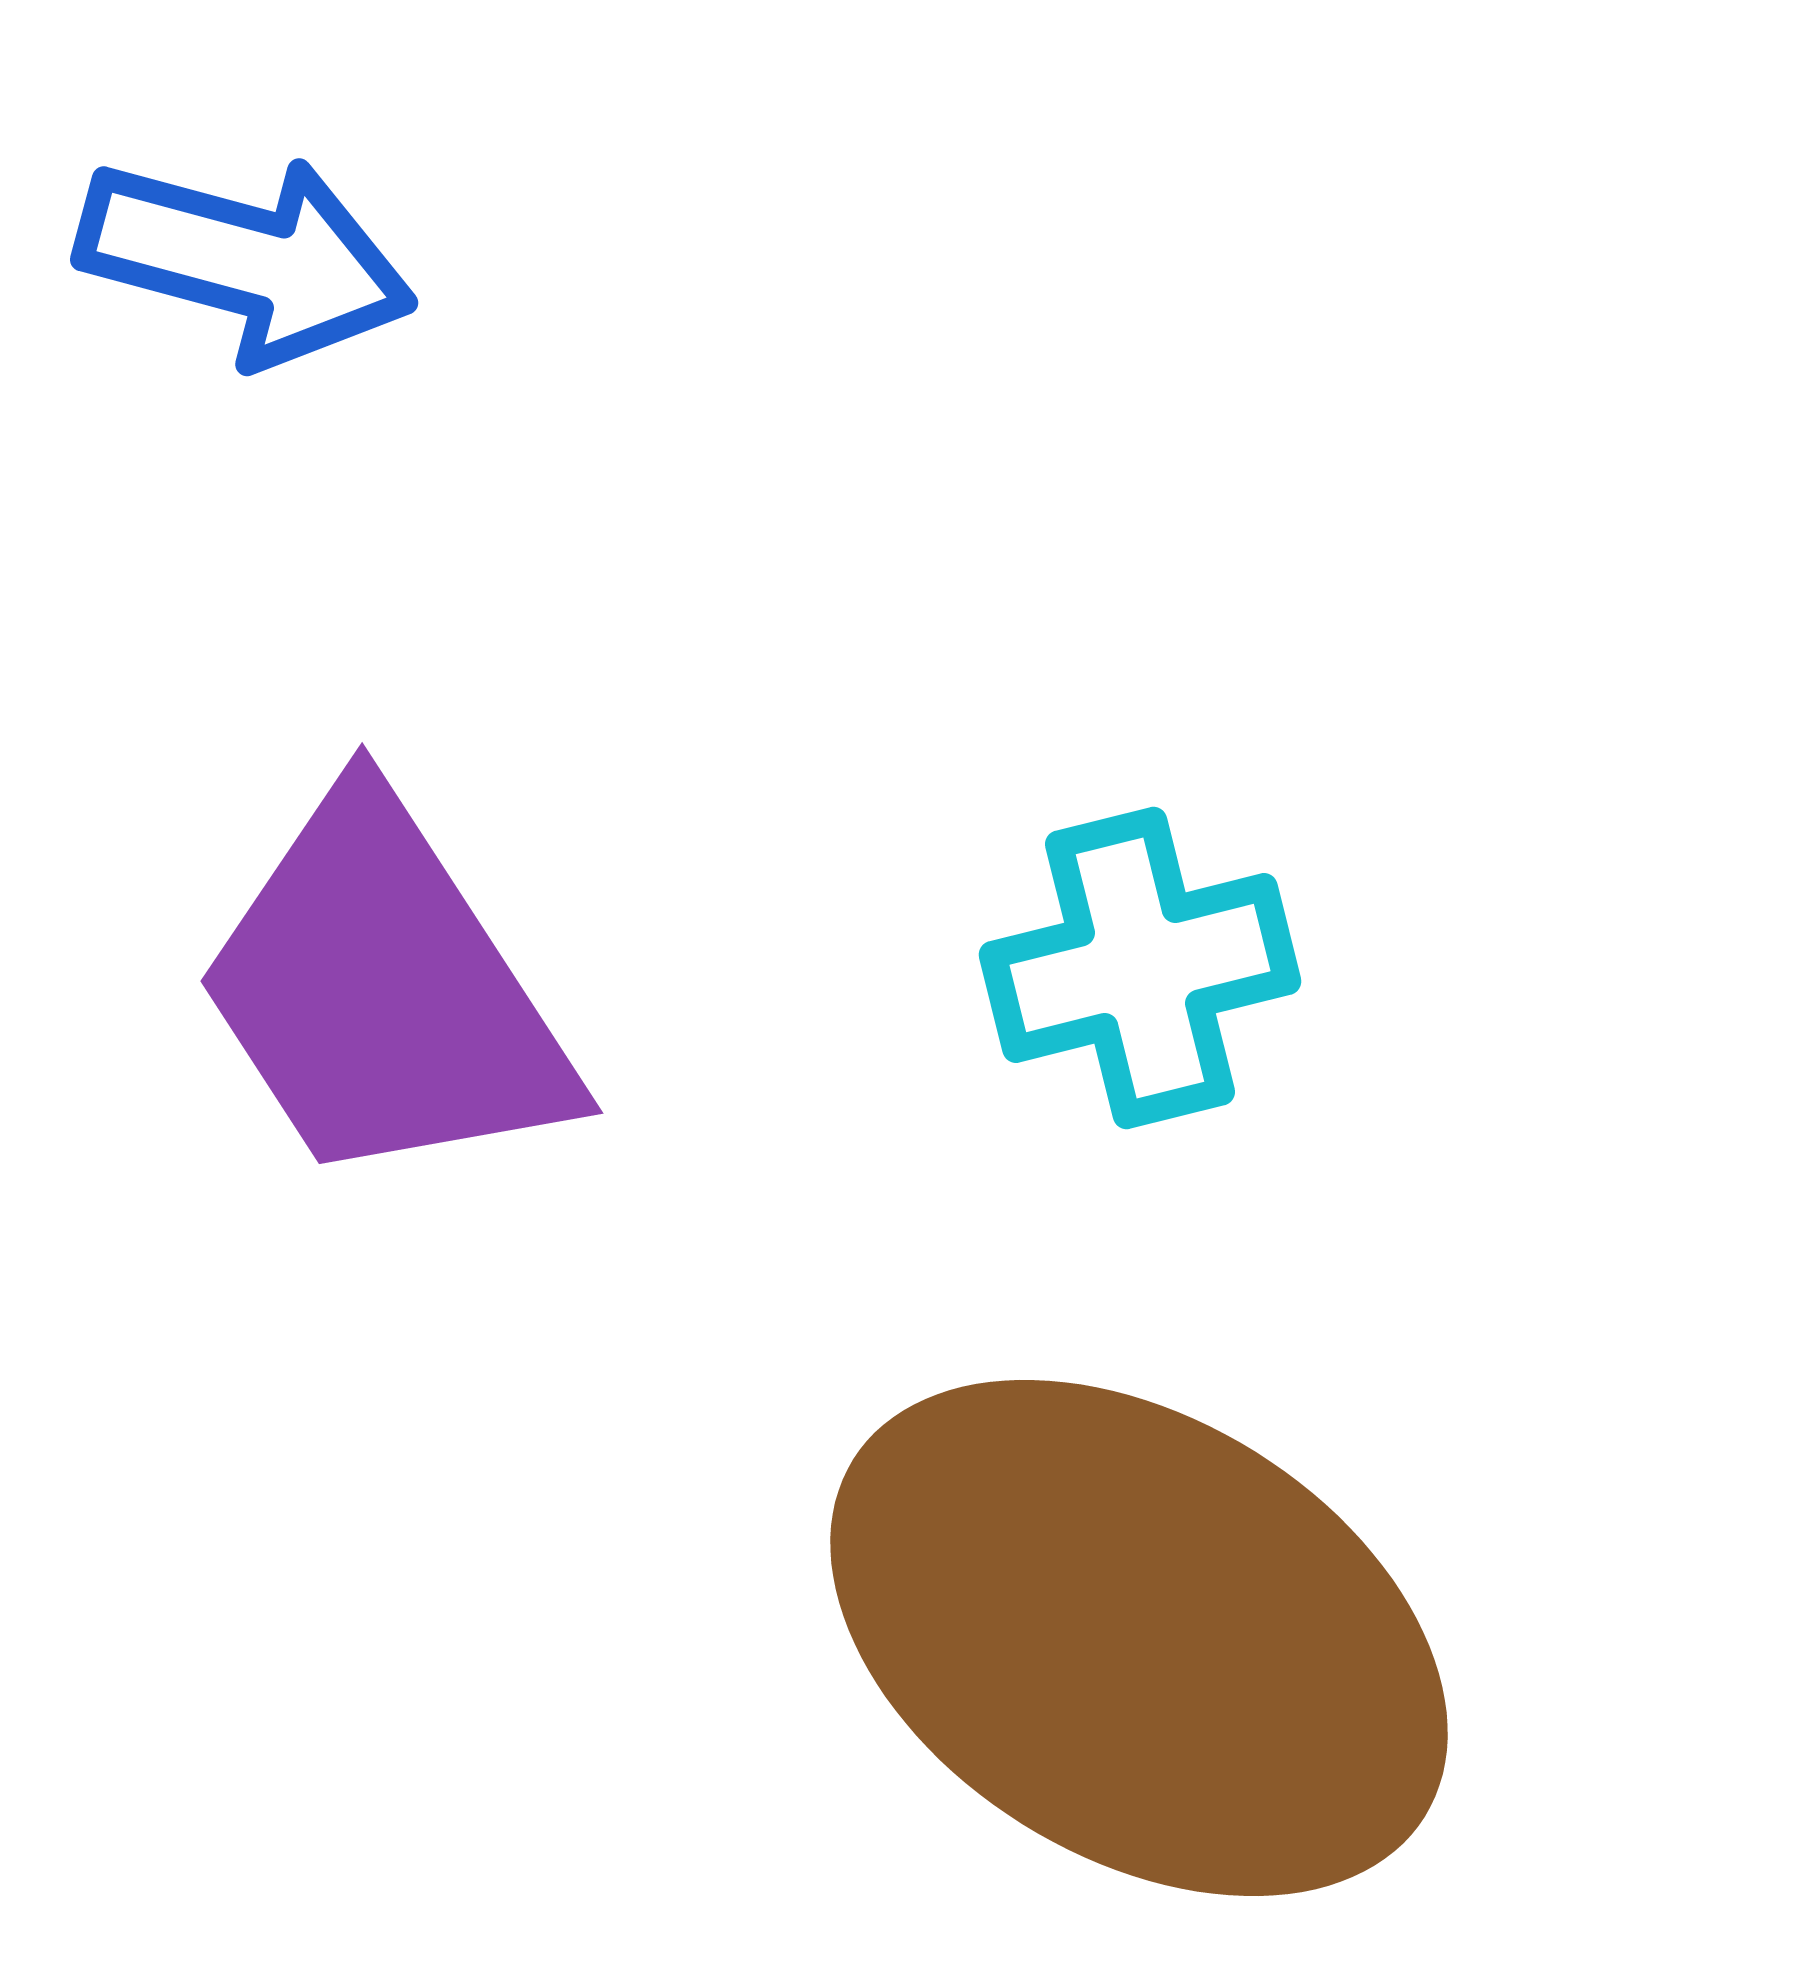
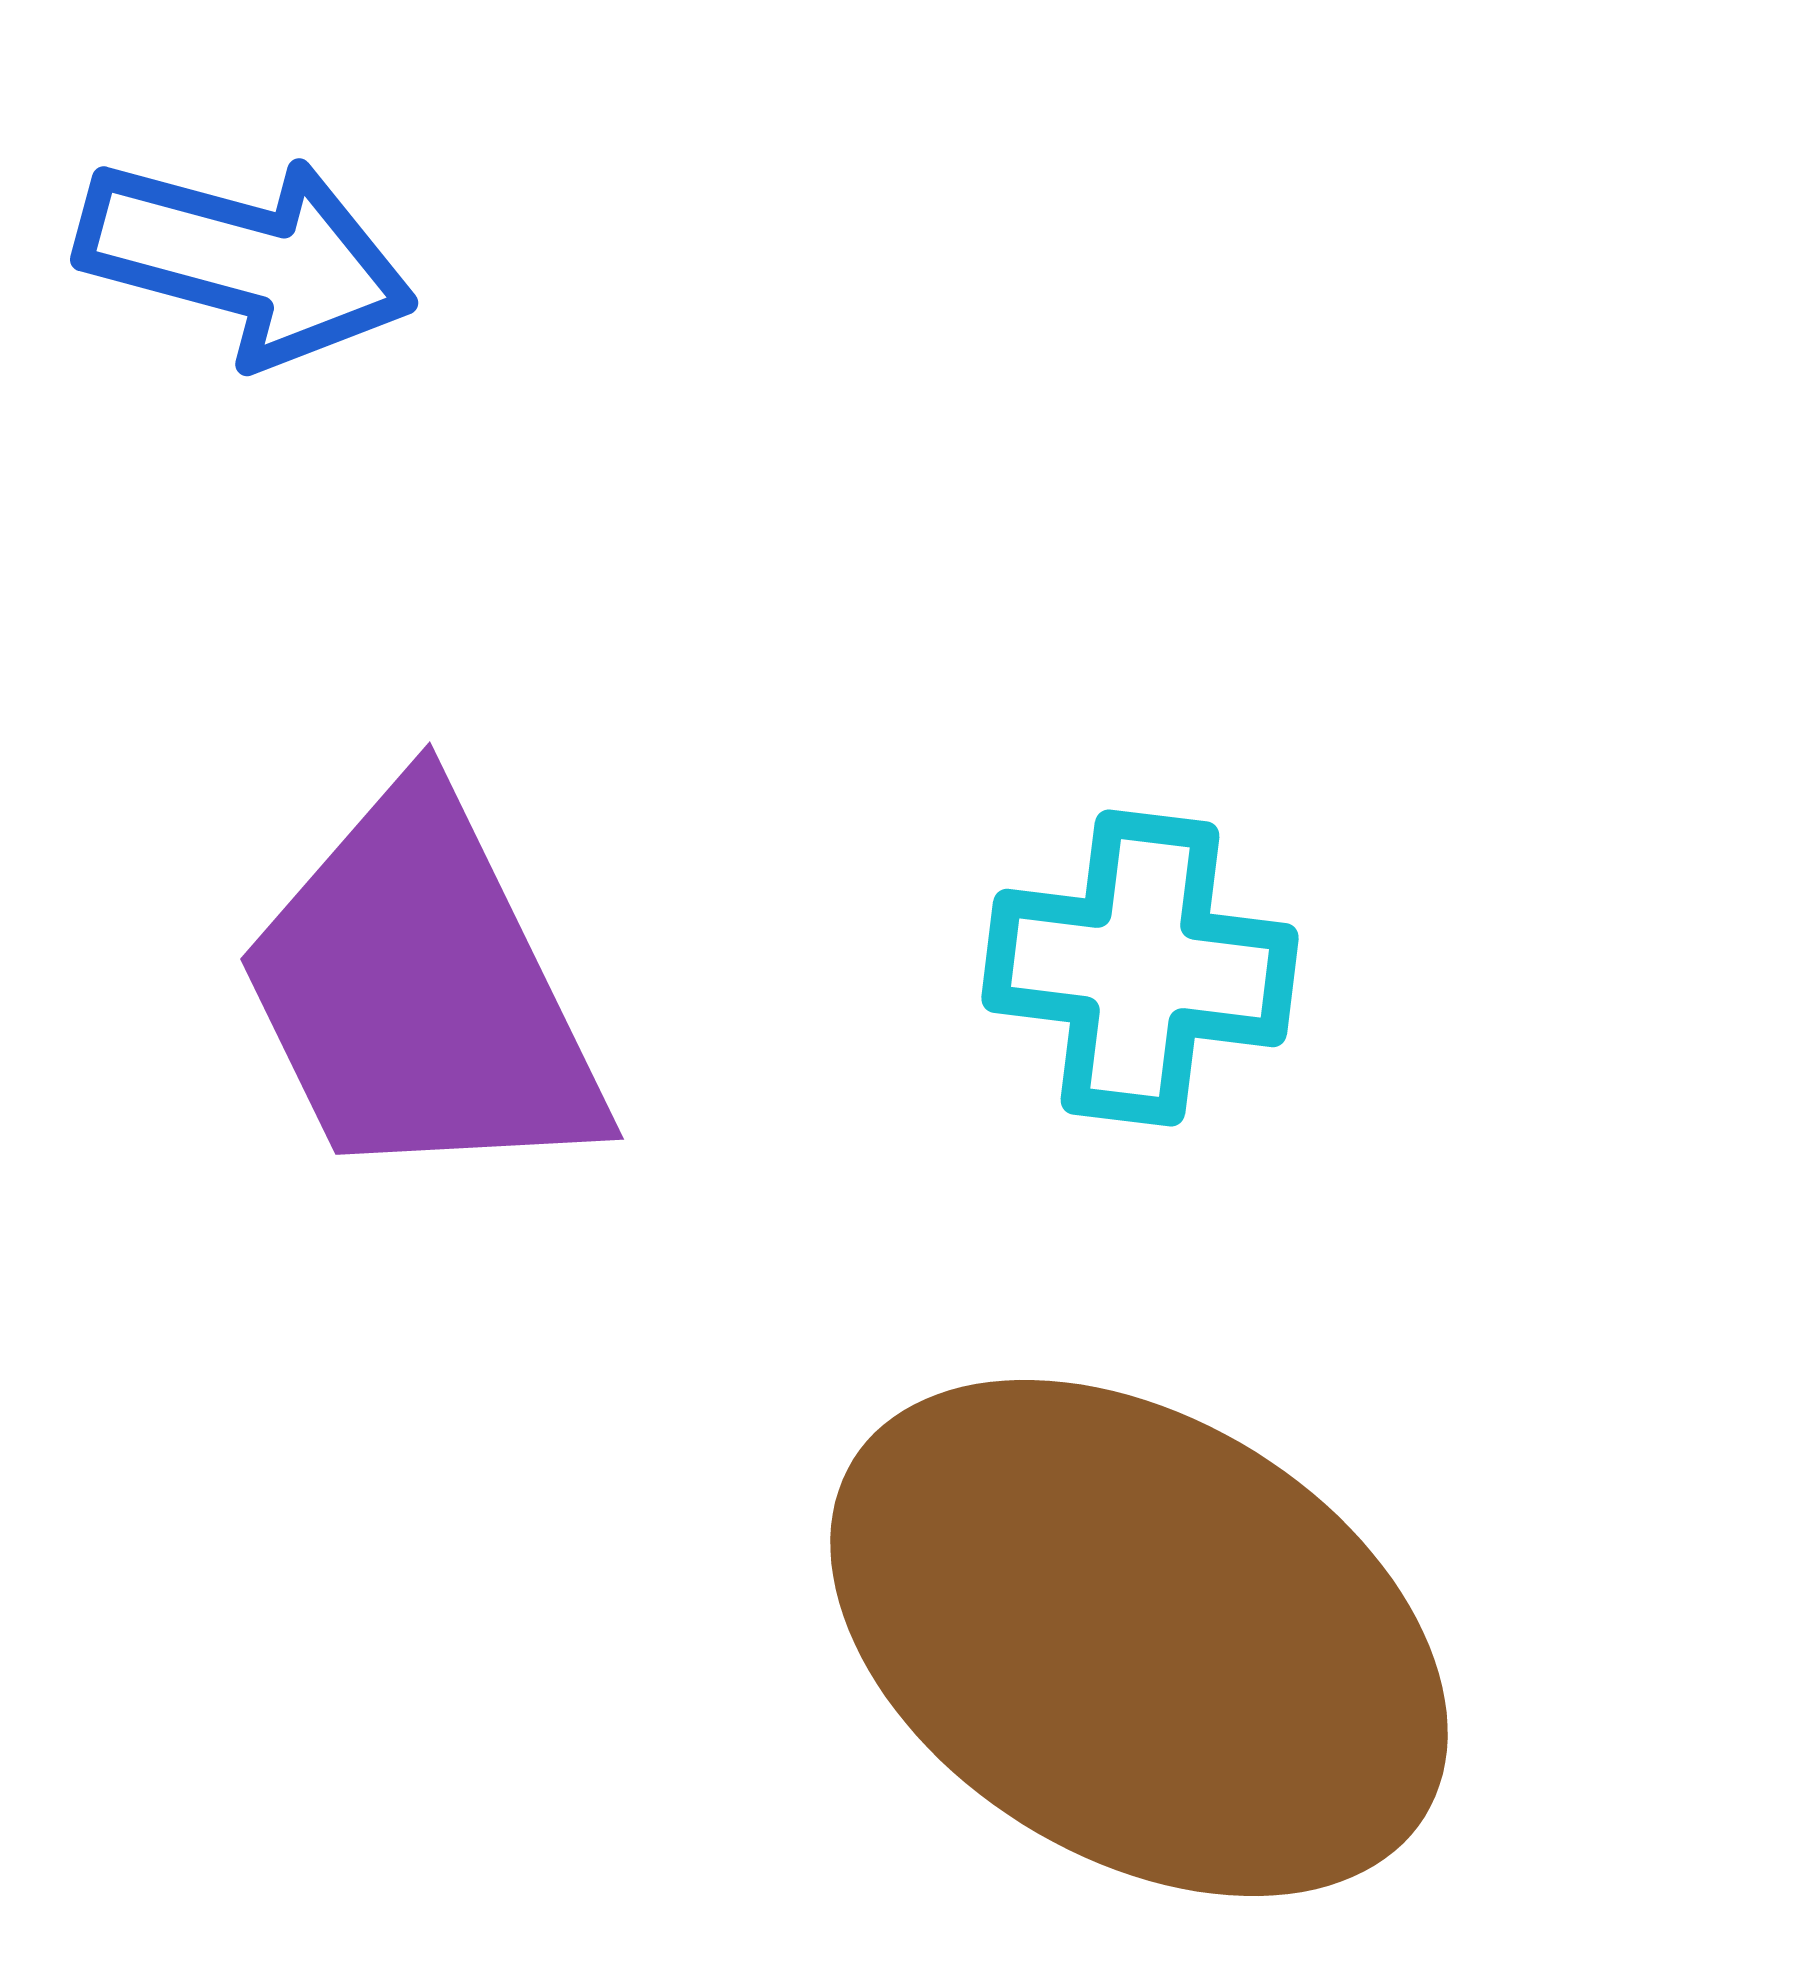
cyan cross: rotated 21 degrees clockwise
purple trapezoid: moved 37 px right; rotated 7 degrees clockwise
